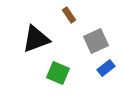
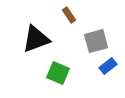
gray square: rotated 10 degrees clockwise
blue rectangle: moved 2 px right, 2 px up
